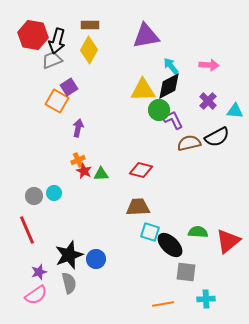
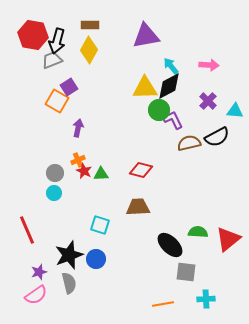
yellow triangle: moved 2 px right, 2 px up
gray circle: moved 21 px right, 23 px up
cyan square: moved 50 px left, 7 px up
red triangle: moved 2 px up
